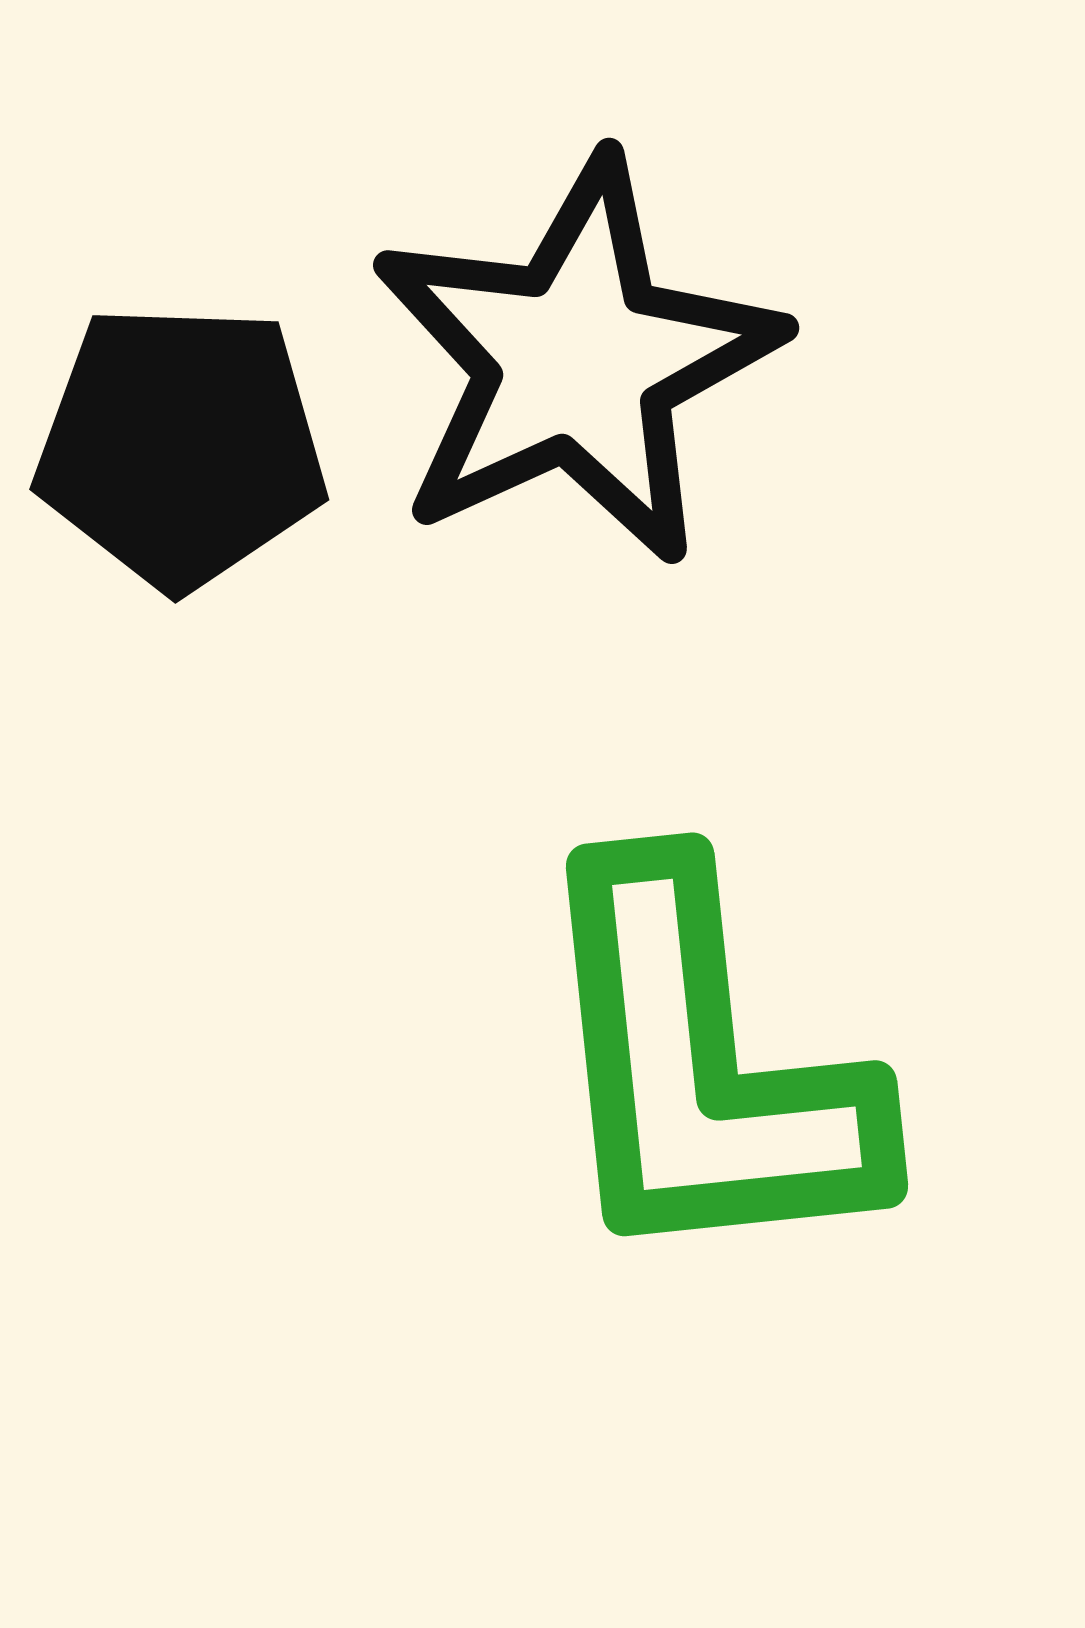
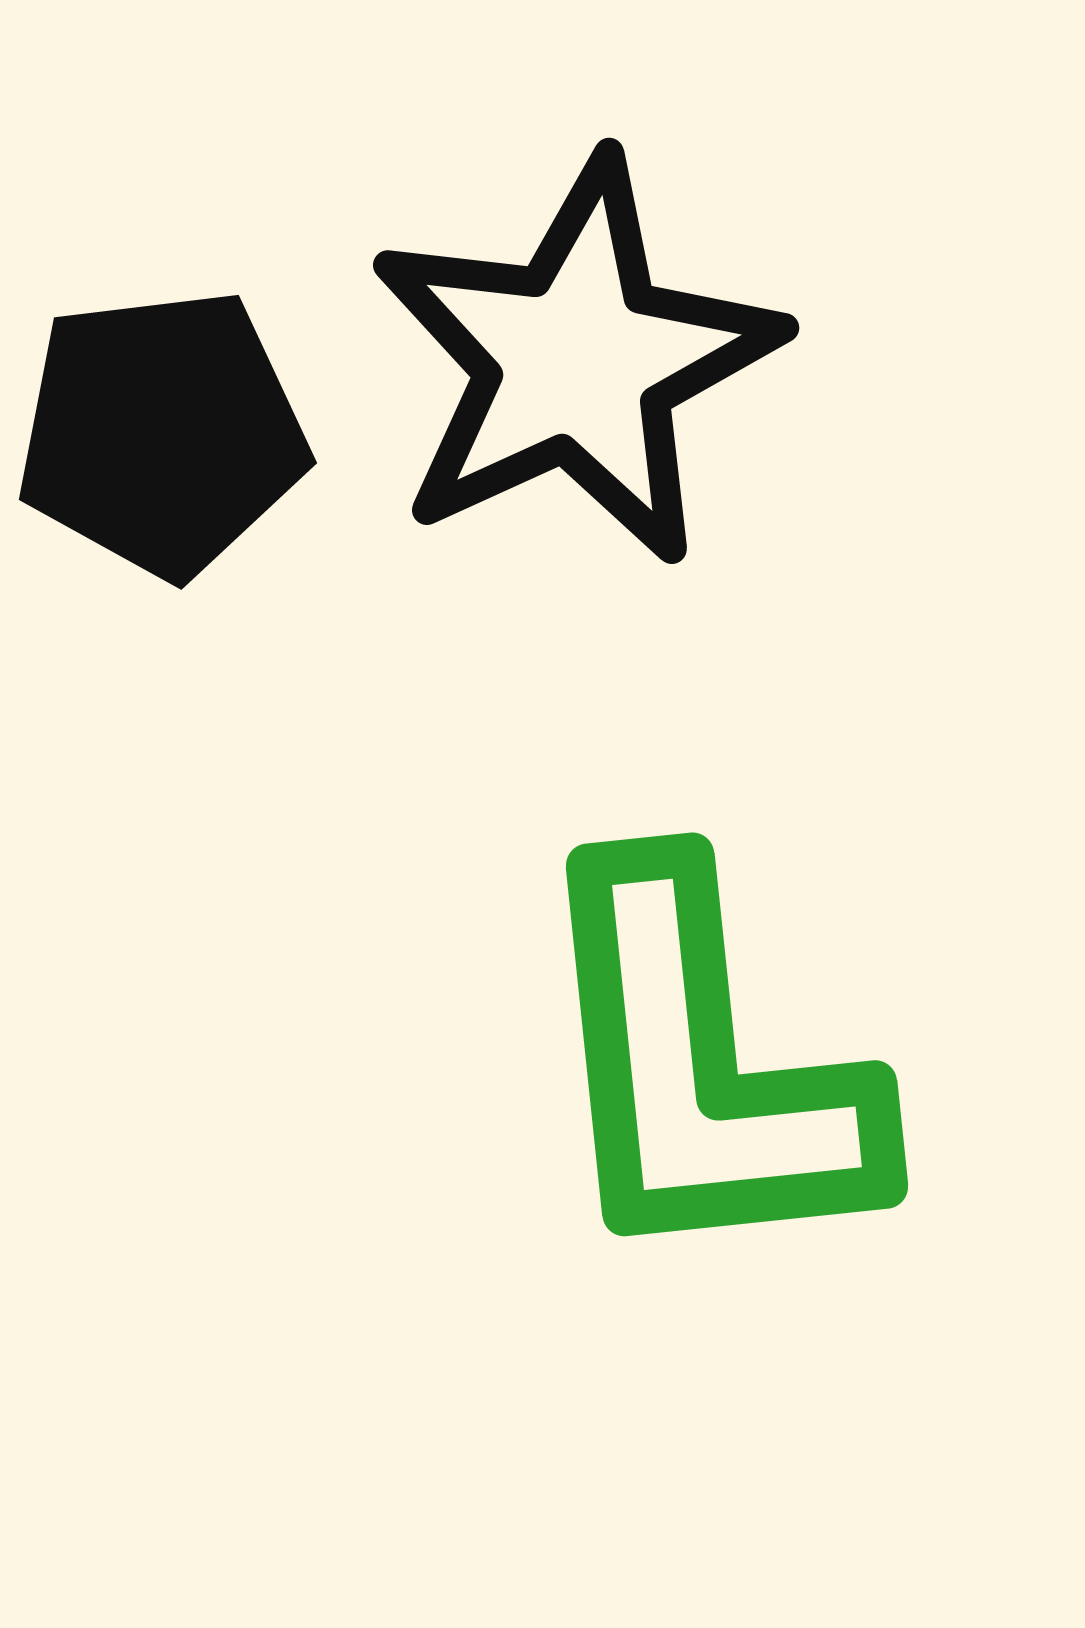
black pentagon: moved 19 px left, 13 px up; rotated 9 degrees counterclockwise
